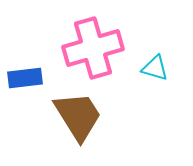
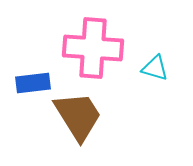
pink cross: rotated 20 degrees clockwise
blue rectangle: moved 8 px right, 5 px down
